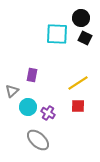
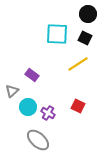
black circle: moved 7 px right, 4 px up
purple rectangle: rotated 64 degrees counterclockwise
yellow line: moved 19 px up
red square: rotated 24 degrees clockwise
